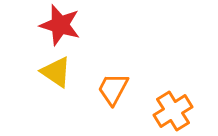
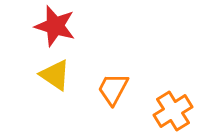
red star: moved 5 px left, 1 px down
yellow triangle: moved 1 px left, 3 px down
